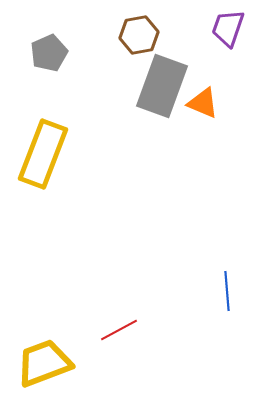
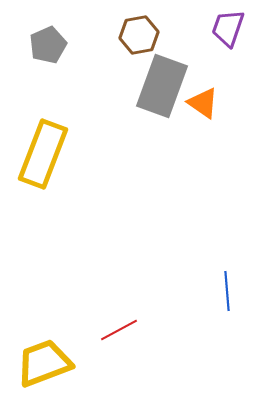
gray pentagon: moved 1 px left, 8 px up
orange triangle: rotated 12 degrees clockwise
